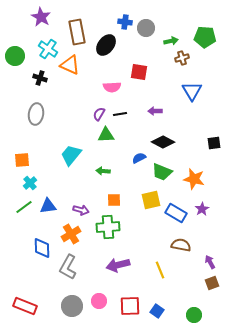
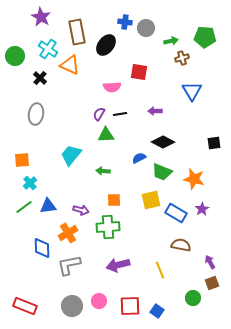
black cross at (40, 78): rotated 24 degrees clockwise
orange cross at (71, 234): moved 3 px left, 1 px up
gray L-shape at (68, 267): moved 1 px right, 2 px up; rotated 50 degrees clockwise
green circle at (194, 315): moved 1 px left, 17 px up
